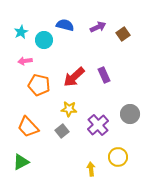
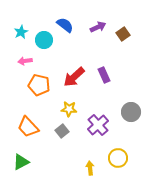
blue semicircle: rotated 24 degrees clockwise
gray circle: moved 1 px right, 2 px up
yellow circle: moved 1 px down
yellow arrow: moved 1 px left, 1 px up
